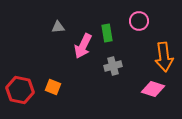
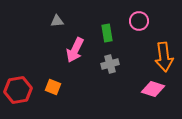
gray triangle: moved 1 px left, 6 px up
pink arrow: moved 8 px left, 4 px down
gray cross: moved 3 px left, 2 px up
red hexagon: moved 2 px left; rotated 20 degrees counterclockwise
